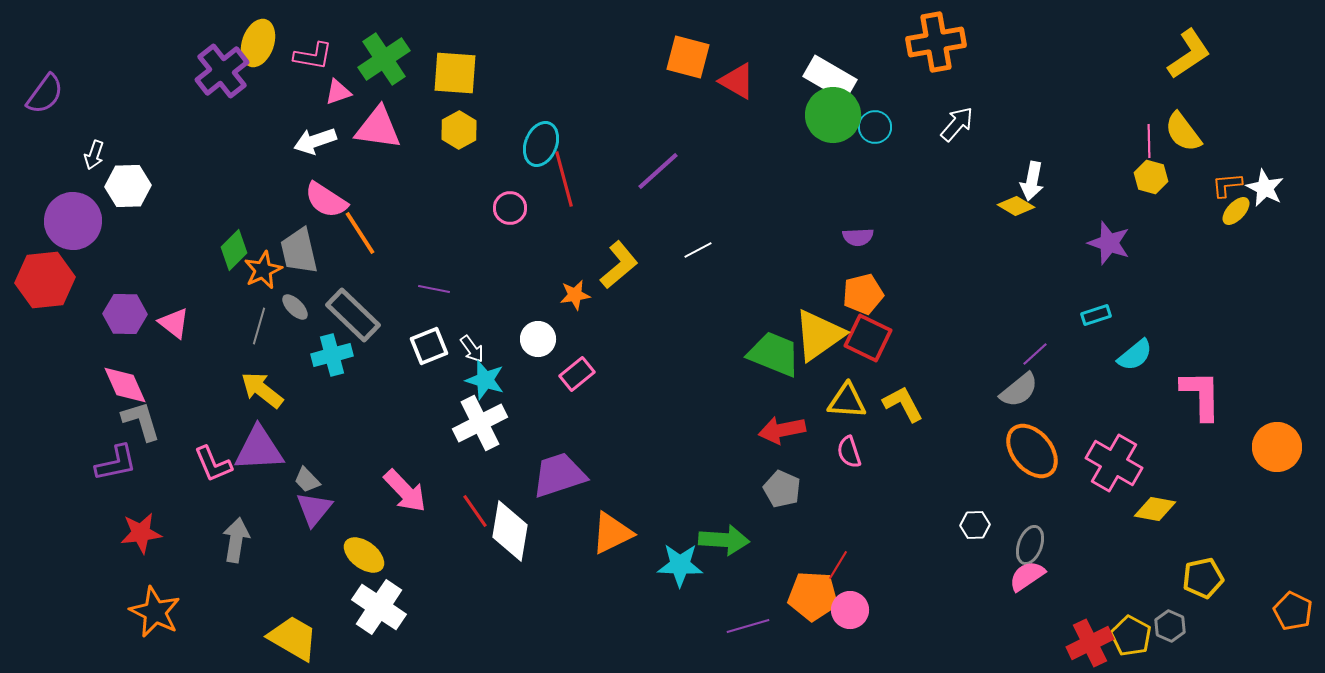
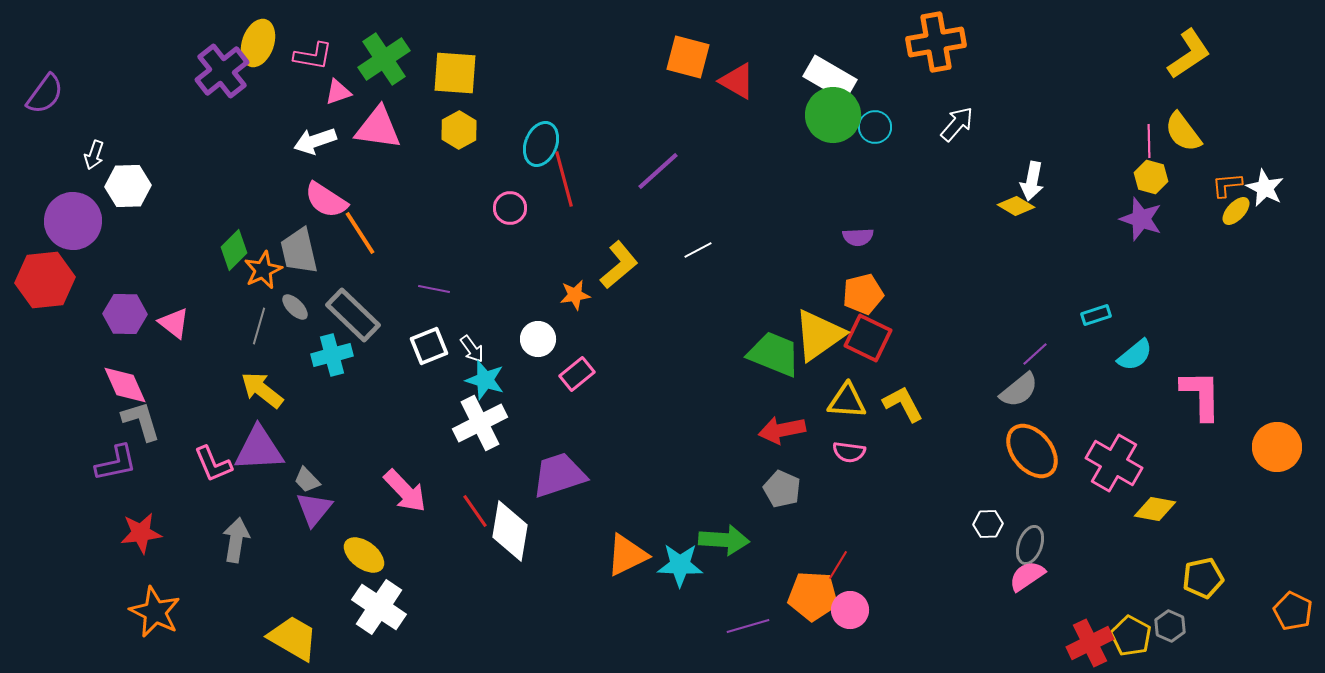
purple star at (1109, 243): moved 32 px right, 24 px up
pink semicircle at (849, 452): rotated 64 degrees counterclockwise
white hexagon at (975, 525): moved 13 px right, 1 px up
orange triangle at (612, 533): moved 15 px right, 22 px down
